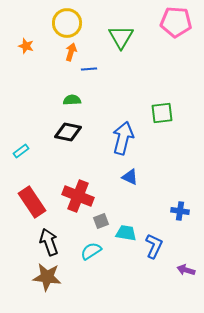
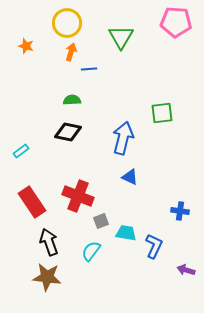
cyan semicircle: rotated 20 degrees counterclockwise
